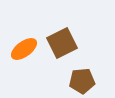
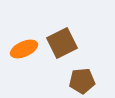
orange ellipse: rotated 12 degrees clockwise
